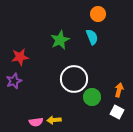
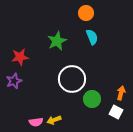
orange circle: moved 12 px left, 1 px up
green star: moved 3 px left, 1 px down
white circle: moved 2 px left
orange arrow: moved 2 px right, 3 px down
green circle: moved 2 px down
white square: moved 1 px left
yellow arrow: rotated 16 degrees counterclockwise
